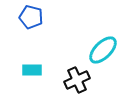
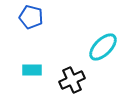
cyan ellipse: moved 3 px up
black cross: moved 5 px left
